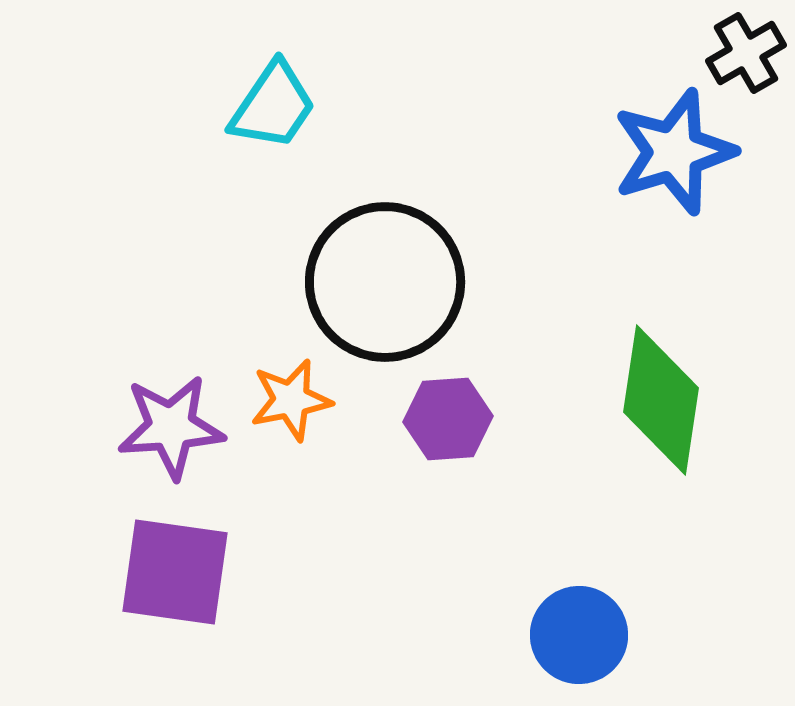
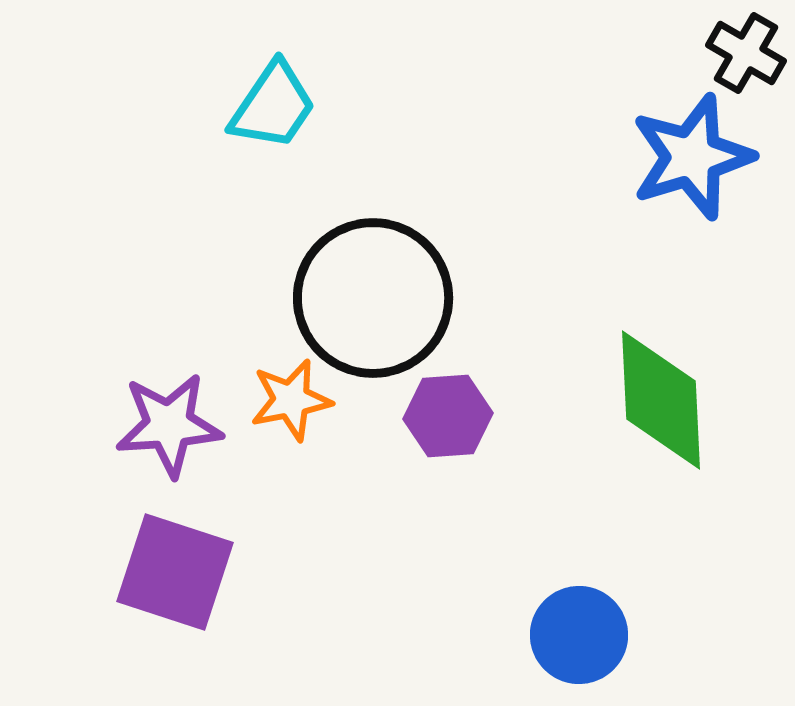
black cross: rotated 30 degrees counterclockwise
blue star: moved 18 px right, 5 px down
black circle: moved 12 px left, 16 px down
green diamond: rotated 11 degrees counterclockwise
purple hexagon: moved 3 px up
purple star: moved 2 px left, 2 px up
purple square: rotated 10 degrees clockwise
